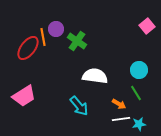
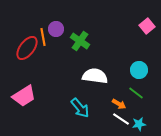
green cross: moved 3 px right
red ellipse: moved 1 px left
green line: rotated 21 degrees counterclockwise
cyan arrow: moved 1 px right, 2 px down
white line: rotated 42 degrees clockwise
